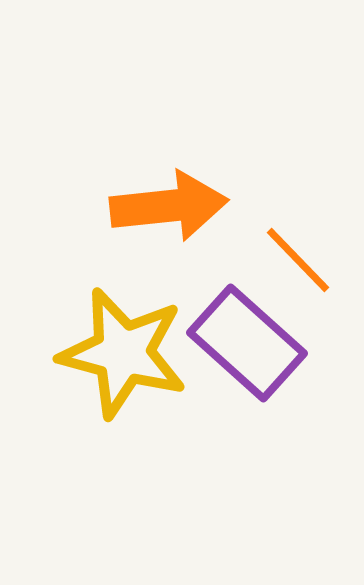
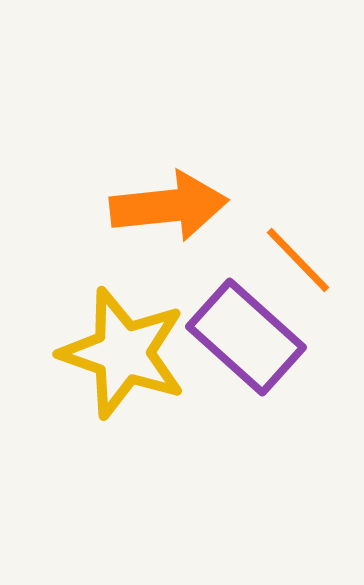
purple rectangle: moved 1 px left, 6 px up
yellow star: rotated 4 degrees clockwise
